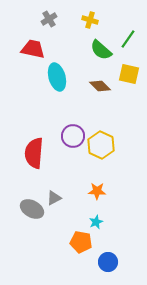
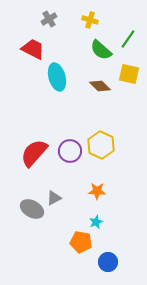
red trapezoid: rotated 15 degrees clockwise
purple circle: moved 3 px left, 15 px down
red semicircle: rotated 36 degrees clockwise
